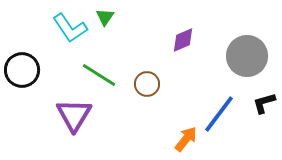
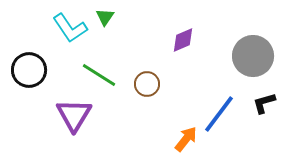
gray circle: moved 6 px right
black circle: moved 7 px right
